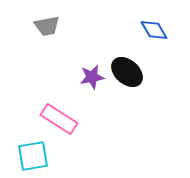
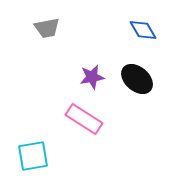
gray trapezoid: moved 2 px down
blue diamond: moved 11 px left
black ellipse: moved 10 px right, 7 px down
pink rectangle: moved 25 px right
